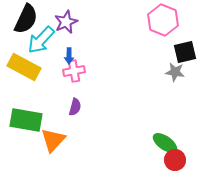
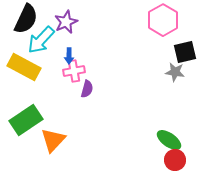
pink hexagon: rotated 8 degrees clockwise
purple semicircle: moved 12 px right, 18 px up
green rectangle: rotated 44 degrees counterclockwise
green ellipse: moved 4 px right, 3 px up
